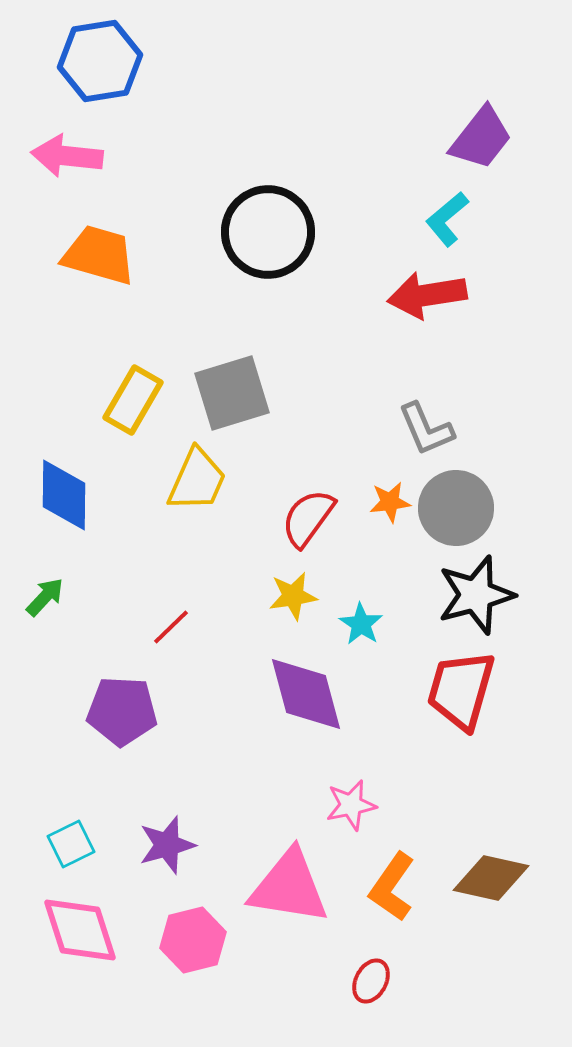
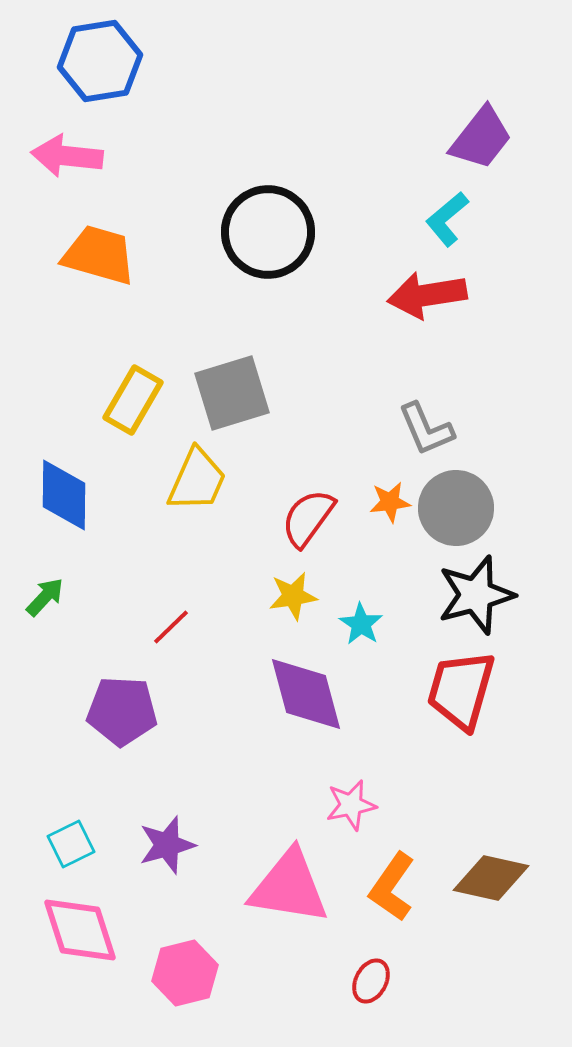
pink hexagon: moved 8 px left, 33 px down
